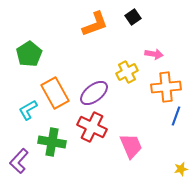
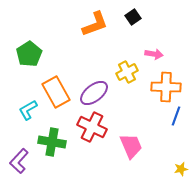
orange cross: rotated 8 degrees clockwise
orange rectangle: moved 1 px right, 1 px up
